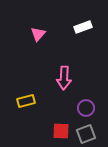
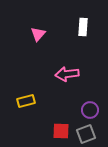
white rectangle: rotated 66 degrees counterclockwise
pink arrow: moved 3 px right, 4 px up; rotated 80 degrees clockwise
purple circle: moved 4 px right, 2 px down
